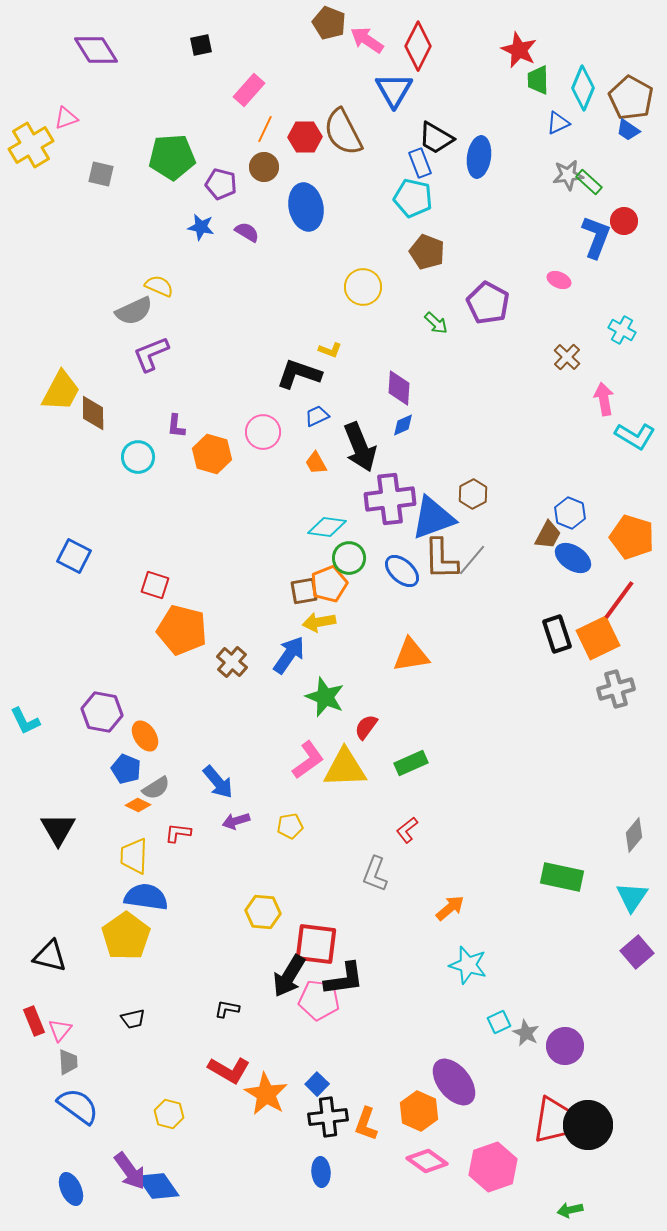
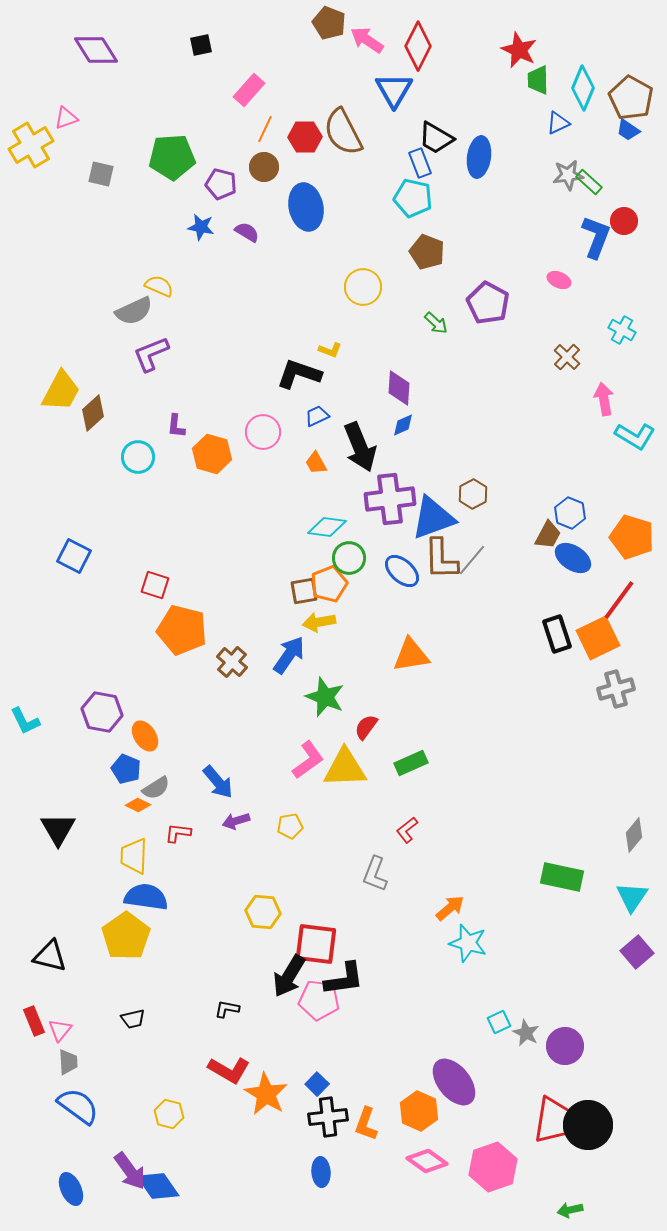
brown diamond at (93, 413): rotated 48 degrees clockwise
cyan star at (468, 965): moved 22 px up
